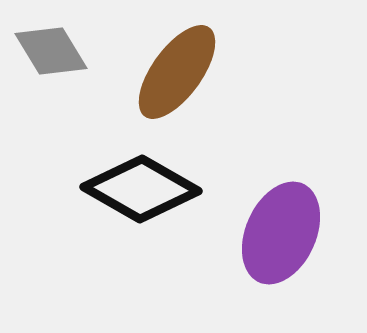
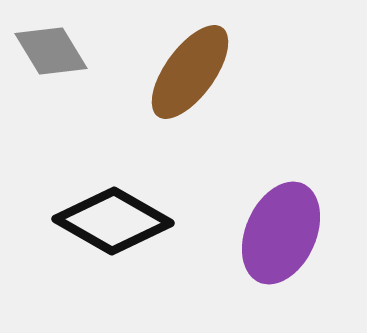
brown ellipse: moved 13 px right
black diamond: moved 28 px left, 32 px down
